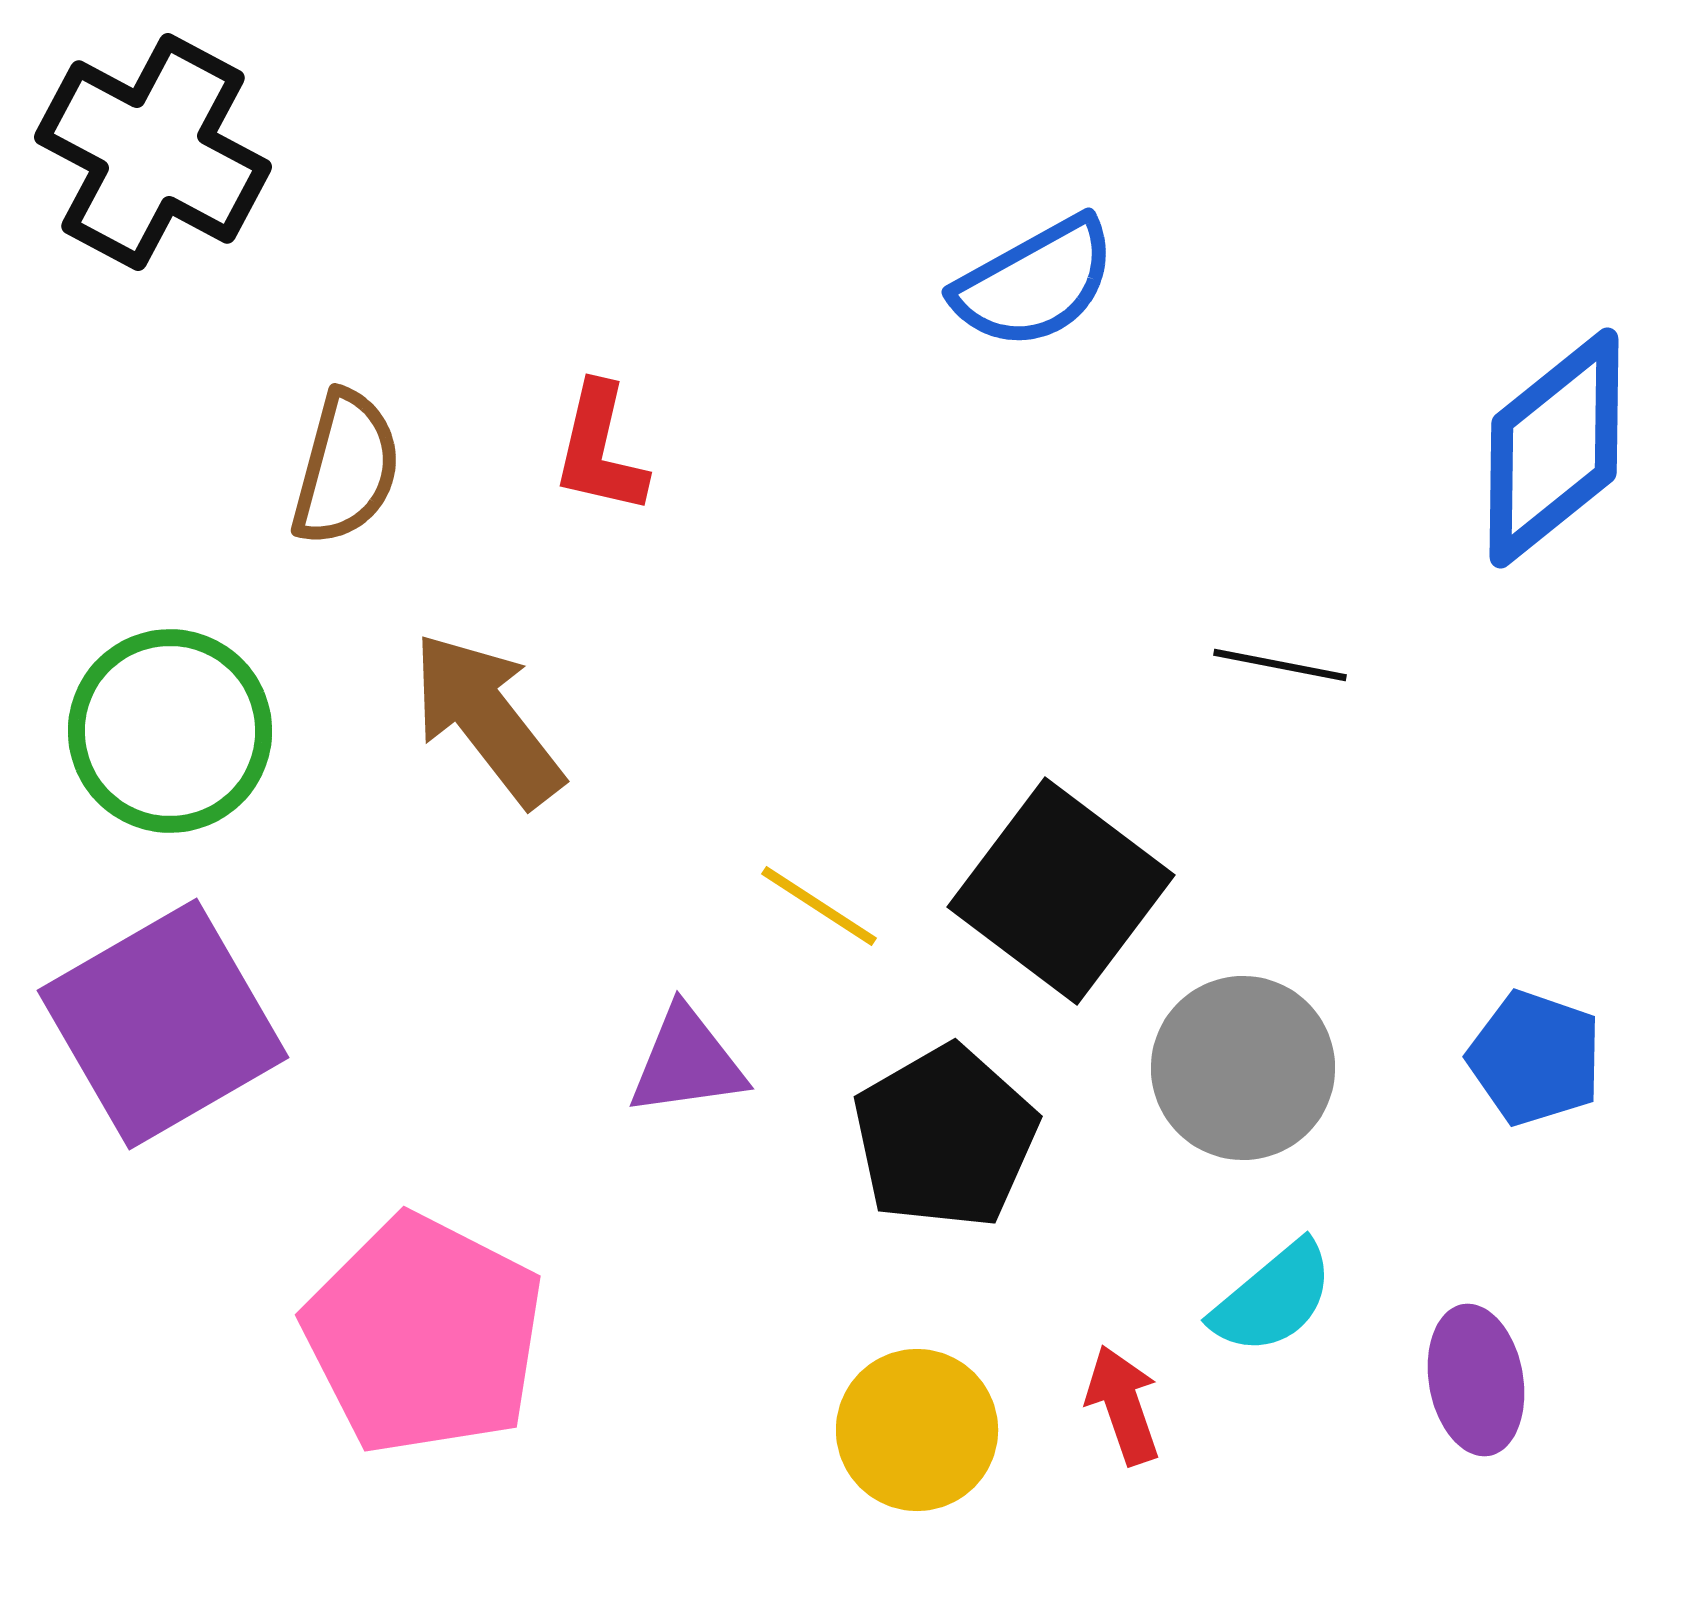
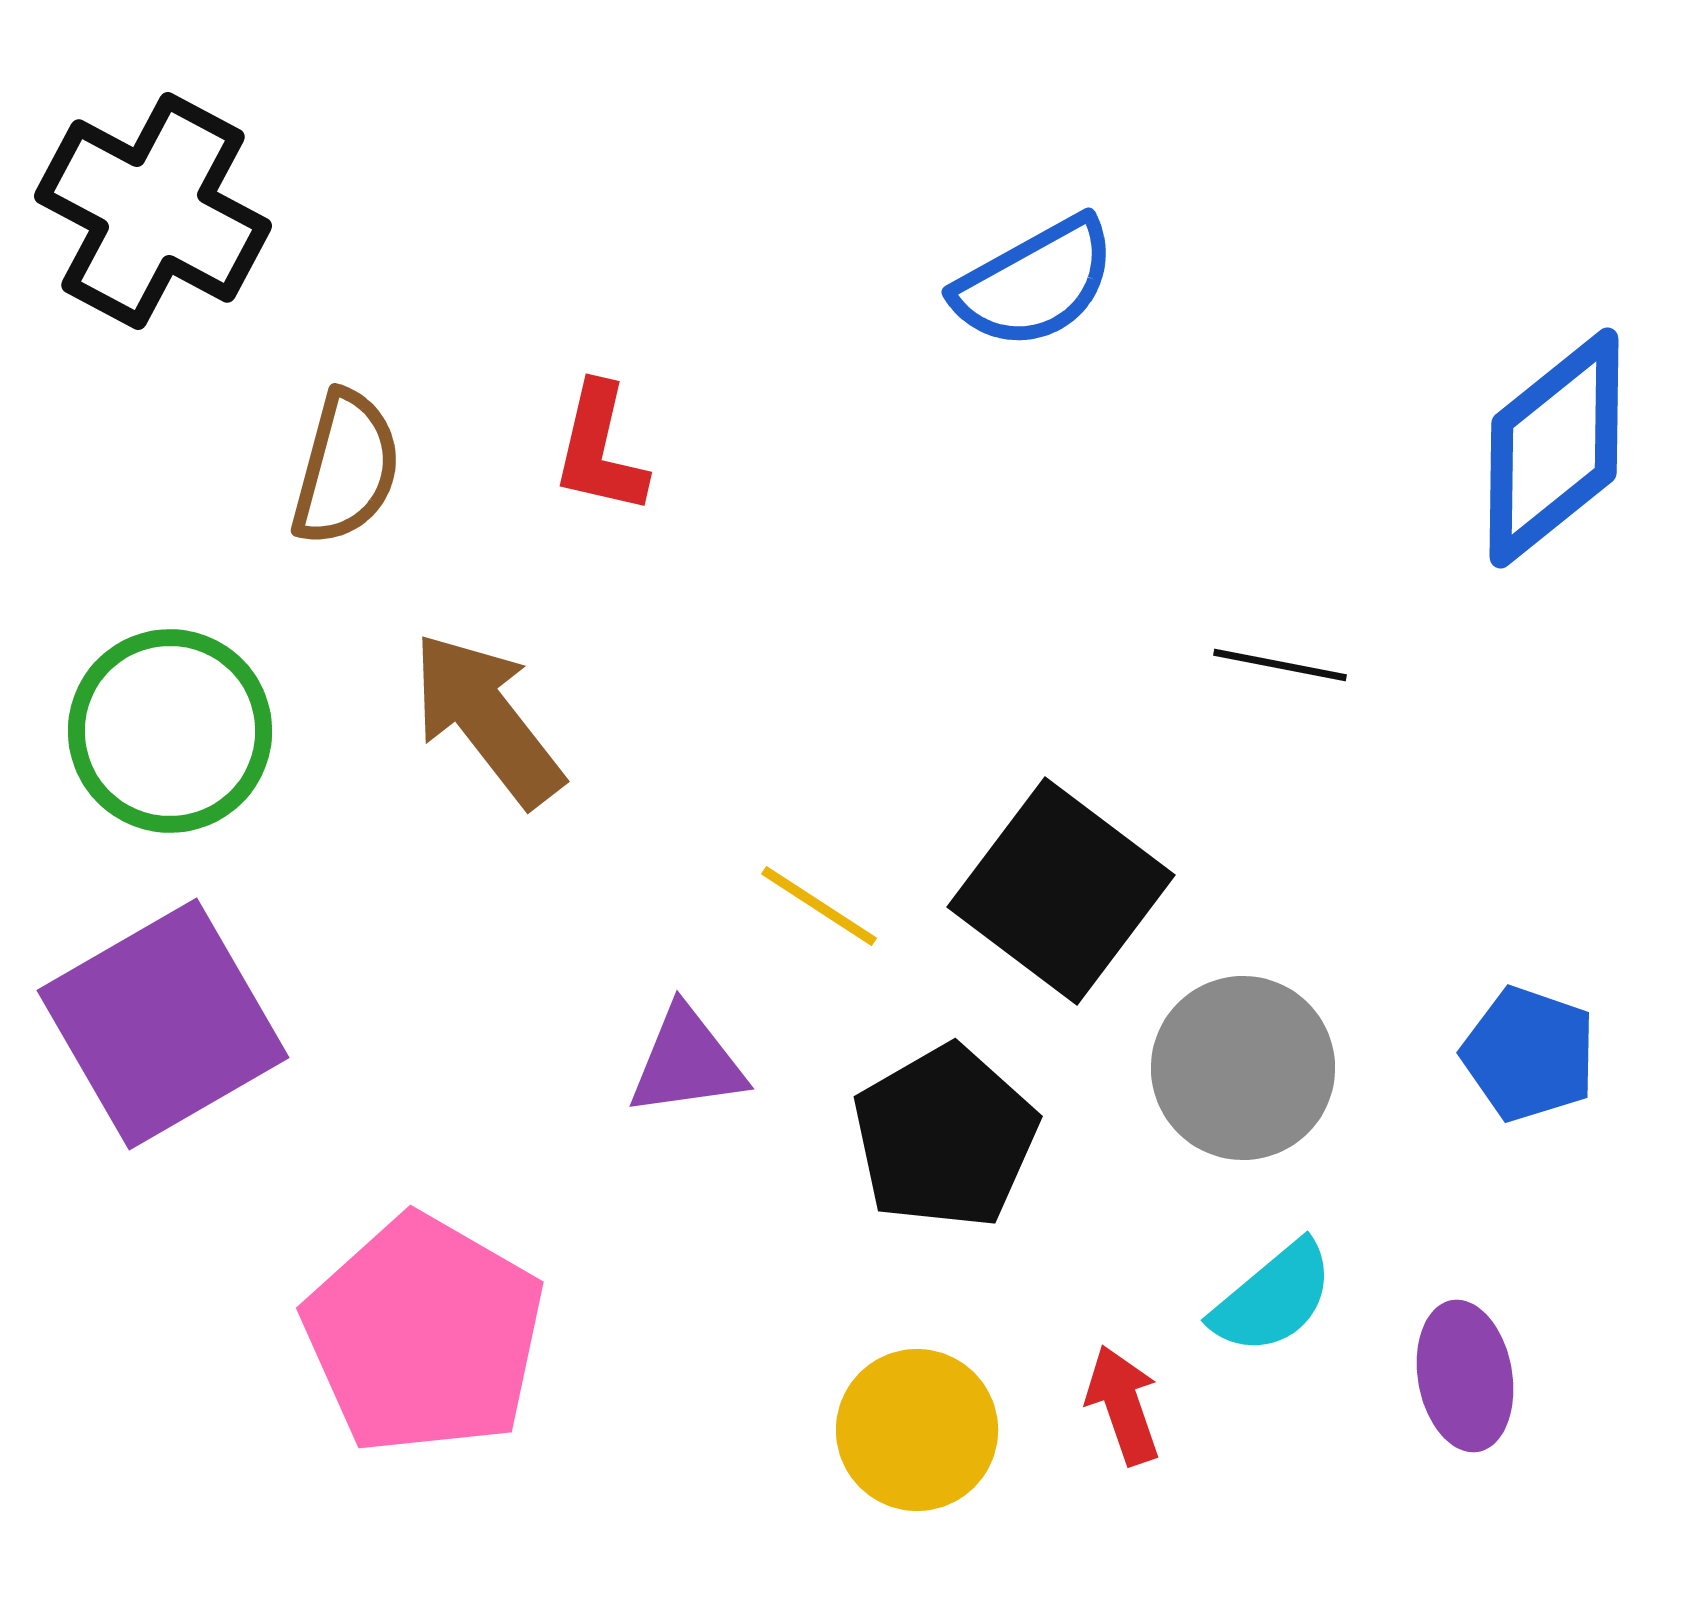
black cross: moved 59 px down
blue pentagon: moved 6 px left, 4 px up
pink pentagon: rotated 3 degrees clockwise
purple ellipse: moved 11 px left, 4 px up
